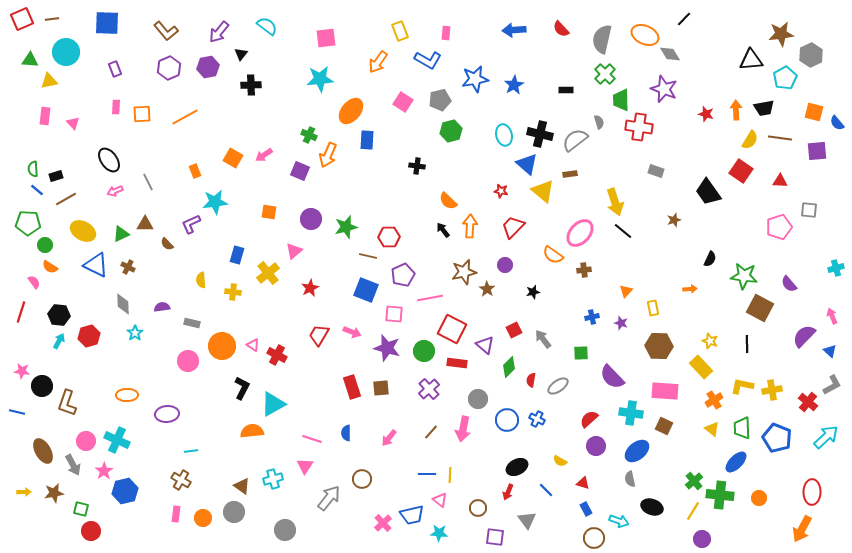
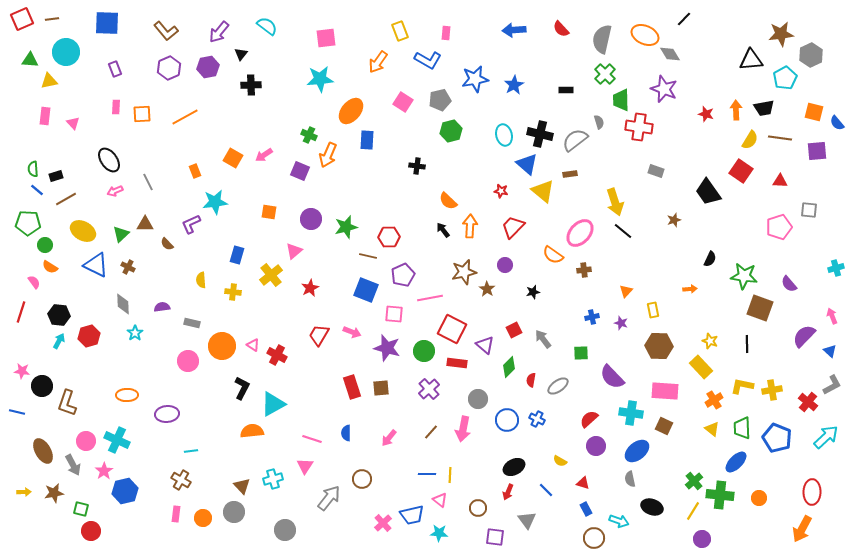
green triangle at (121, 234): rotated 18 degrees counterclockwise
yellow cross at (268, 273): moved 3 px right, 2 px down
yellow rectangle at (653, 308): moved 2 px down
brown square at (760, 308): rotated 8 degrees counterclockwise
black ellipse at (517, 467): moved 3 px left
brown triangle at (242, 486): rotated 12 degrees clockwise
